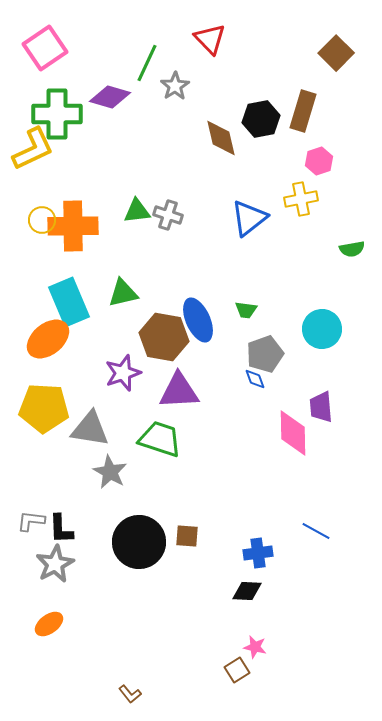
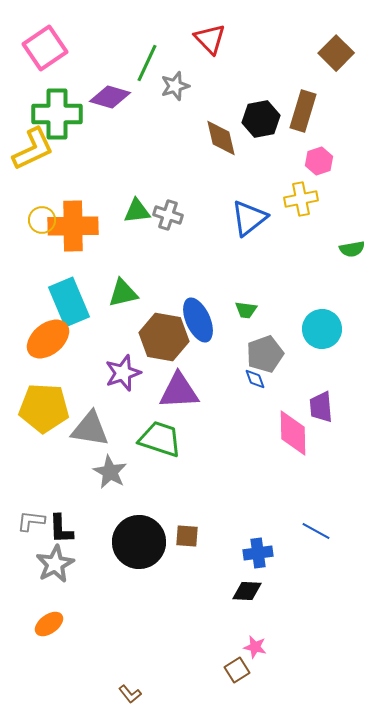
gray star at (175, 86): rotated 16 degrees clockwise
